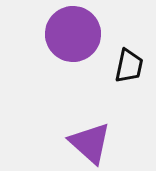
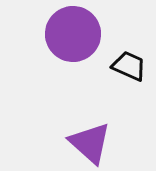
black trapezoid: rotated 78 degrees counterclockwise
